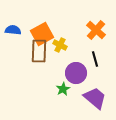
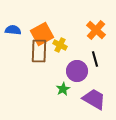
purple circle: moved 1 px right, 2 px up
purple trapezoid: moved 1 px left, 1 px down; rotated 10 degrees counterclockwise
